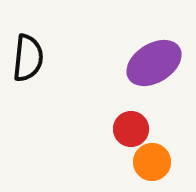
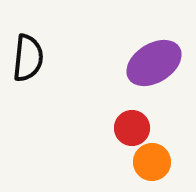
red circle: moved 1 px right, 1 px up
